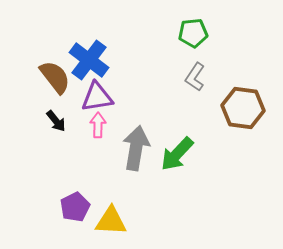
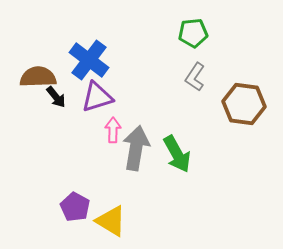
brown semicircle: moved 17 px left; rotated 54 degrees counterclockwise
purple triangle: rotated 8 degrees counterclockwise
brown hexagon: moved 1 px right, 4 px up
black arrow: moved 24 px up
pink arrow: moved 15 px right, 5 px down
green arrow: rotated 72 degrees counterclockwise
purple pentagon: rotated 16 degrees counterclockwise
yellow triangle: rotated 28 degrees clockwise
